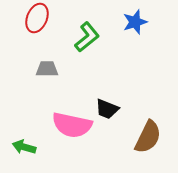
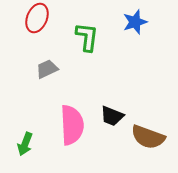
green L-shape: rotated 44 degrees counterclockwise
gray trapezoid: rotated 25 degrees counterclockwise
black trapezoid: moved 5 px right, 7 px down
pink semicircle: rotated 105 degrees counterclockwise
brown semicircle: rotated 84 degrees clockwise
green arrow: moved 1 px right, 3 px up; rotated 85 degrees counterclockwise
